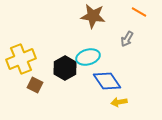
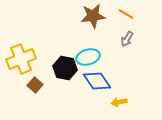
orange line: moved 13 px left, 2 px down
brown star: rotated 15 degrees counterclockwise
black hexagon: rotated 20 degrees counterclockwise
blue diamond: moved 10 px left
brown square: rotated 14 degrees clockwise
